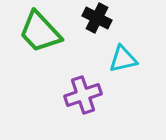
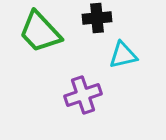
black cross: rotated 32 degrees counterclockwise
cyan triangle: moved 4 px up
